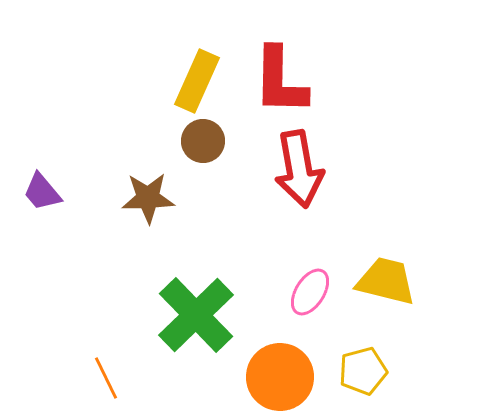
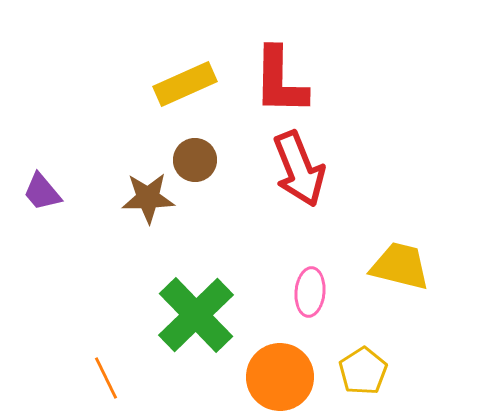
yellow rectangle: moved 12 px left, 3 px down; rotated 42 degrees clockwise
brown circle: moved 8 px left, 19 px down
red arrow: rotated 12 degrees counterclockwise
yellow trapezoid: moved 14 px right, 15 px up
pink ellipse: rotated 27 degrees counterclockwise
yellow pentagon: rotated 18 degrees counterclockwise
